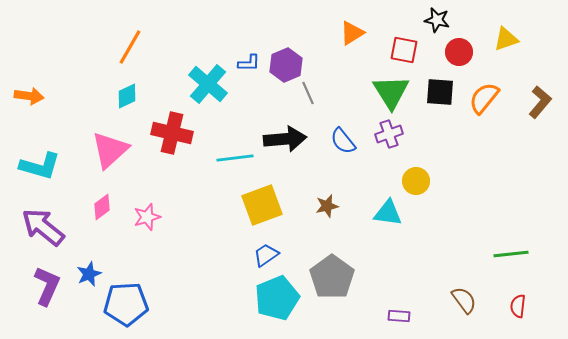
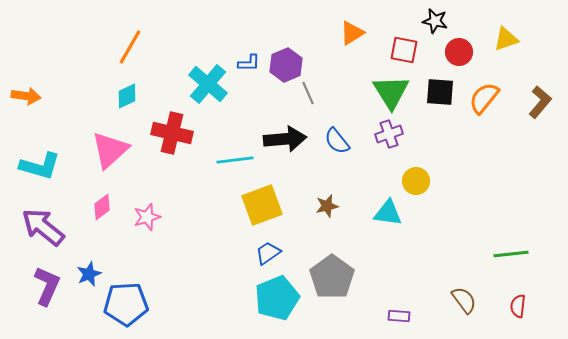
black star: moved 2 px left, 1 px down
orange arrow: moved 3 px left
blue semicircle: moved 6 px left
cyan line: moved 2 px down
blue trapezoid: moved 2 px right, 2 px up
